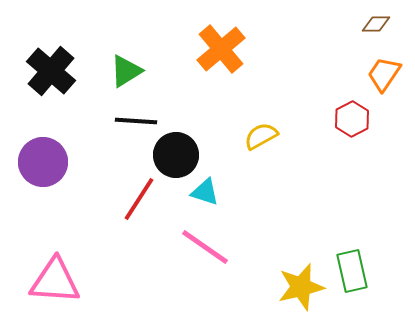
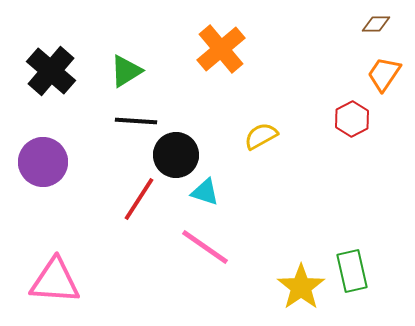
yellow star: rotated 21 degrees counterclockwise
